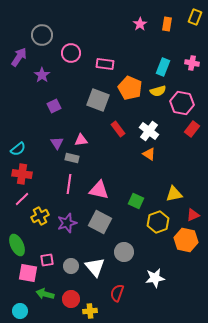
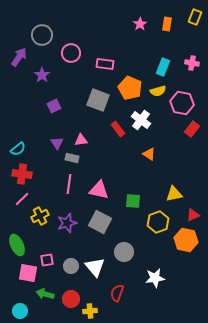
white cross at (149, 131): moved 8 px left, 11 px up
green square at (136, 201): moved 3 px left; rotated 21 degrees counterclockwise
